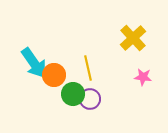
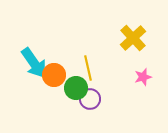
pink star: rotated 24 degrees counterclockwise
green circle: moved 3 px right, 6 px up
